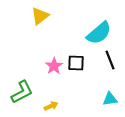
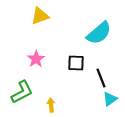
yellow triangle: rotated 18 degrees clockwise
black line: moved 9 px left, 18 px down
pink star: moved 18 px left, 7 px up
cyan triangle: rotated 28 degrees counterclockwise
yellow arrow: moved 1 px up; rotated 72 degrees counterclockwise
